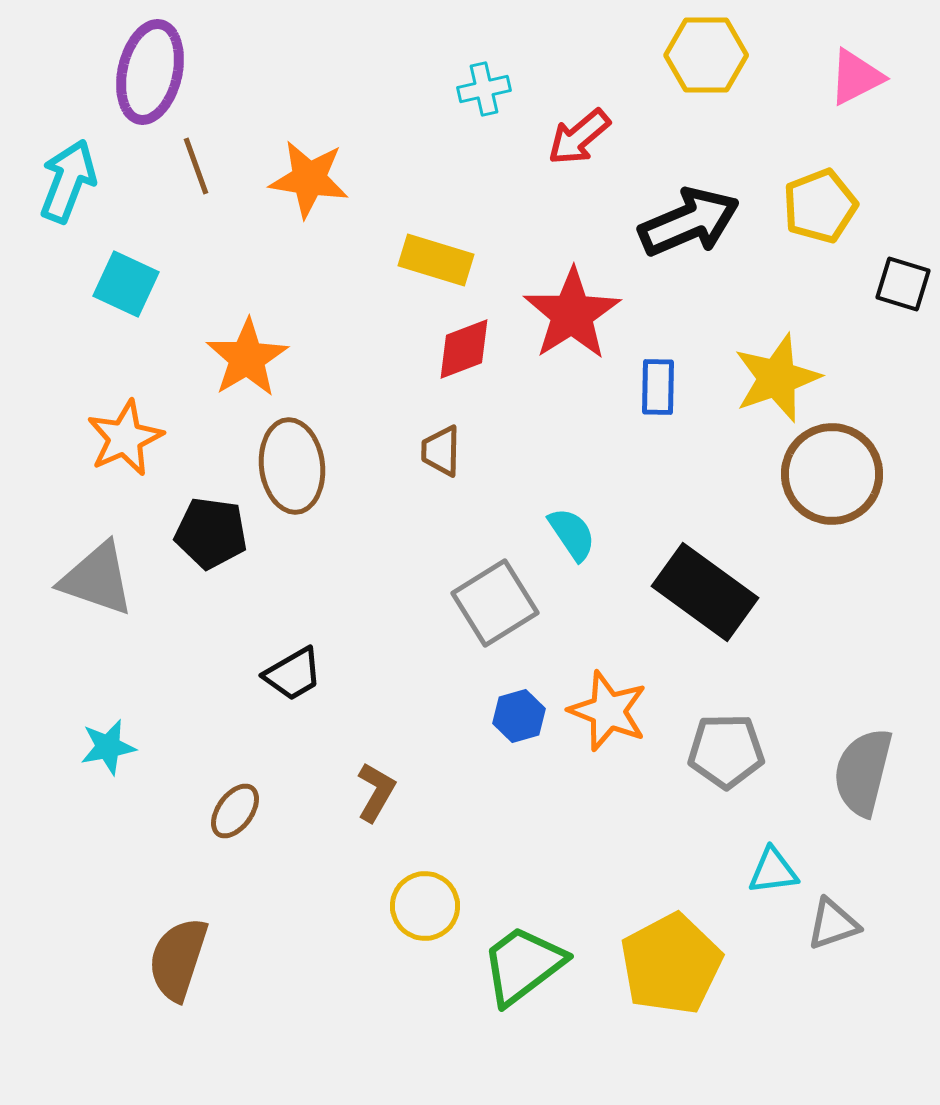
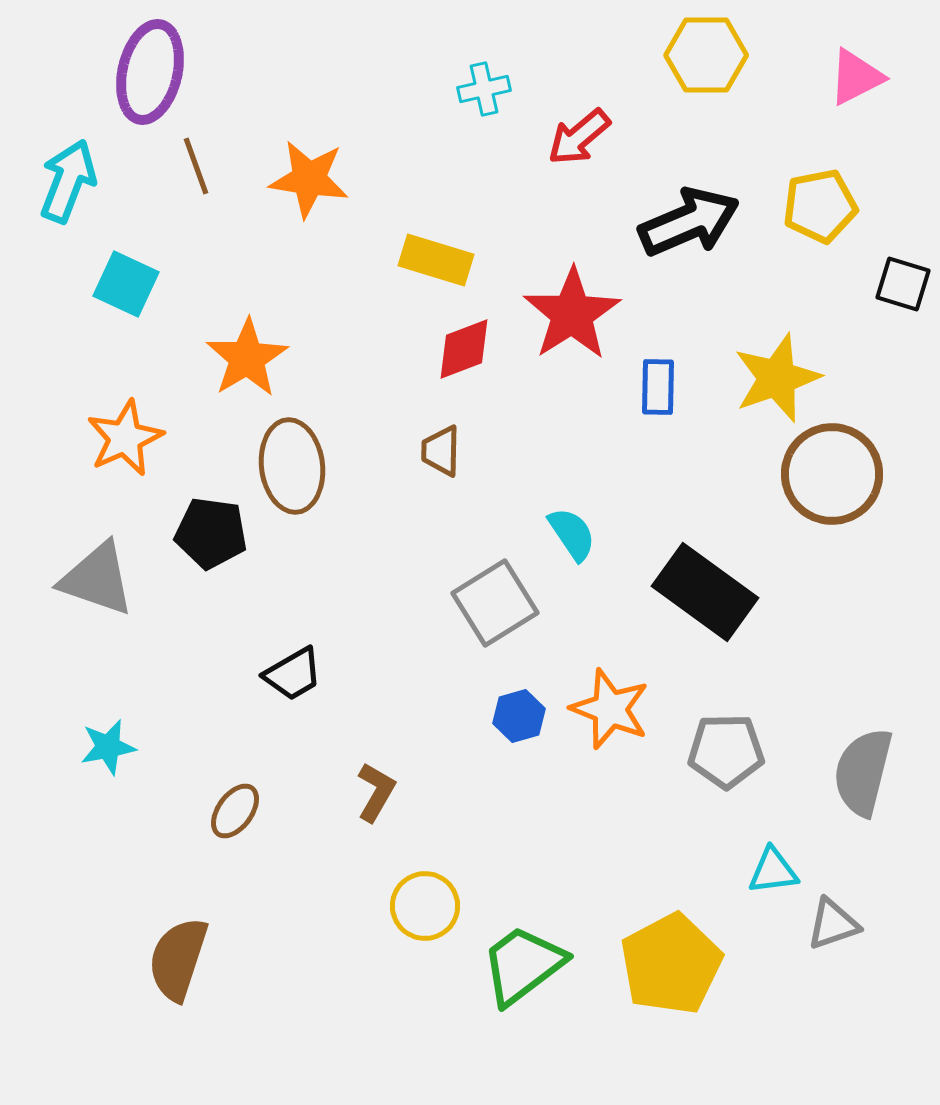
yellow pentagon at (820, 206): rotated 10 degrees clockwise
orange star at (608, 711): moved 2 px right, 2 px up
